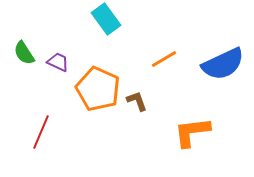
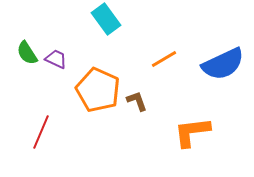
green semicircle: moved 3 px right
purple trapezoid: moved 2 px left, 3 px up
orange pentagon: moved 1 px down
